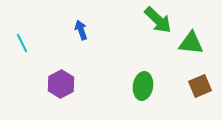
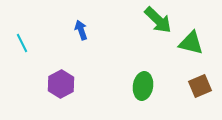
green triangle: rotated 8 degrees clockwise
